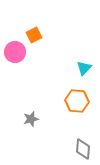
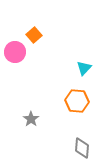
orange square: rotated 14 degrees counterclockwise
gray star: rotated 21 degrees counterclockwise
gray diamond: moved 1 px left, 1 px up
